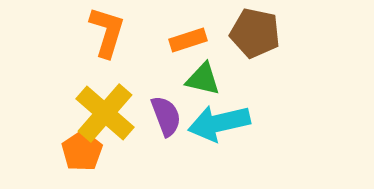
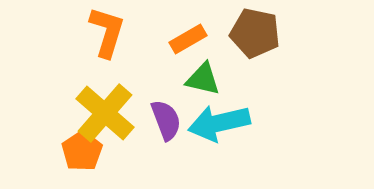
orange rectangle: moved 1 px up; rotated 12 degrees counterclockwise
purple semicircle: moved 4 px down
